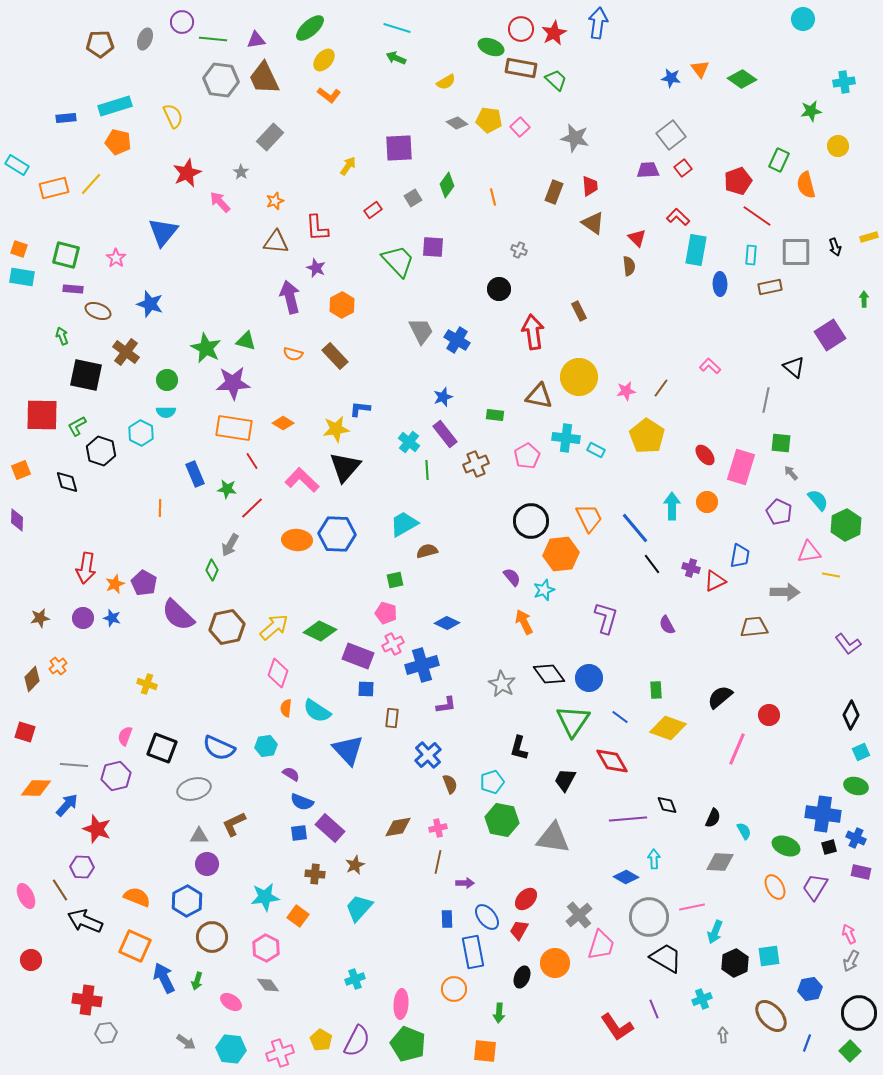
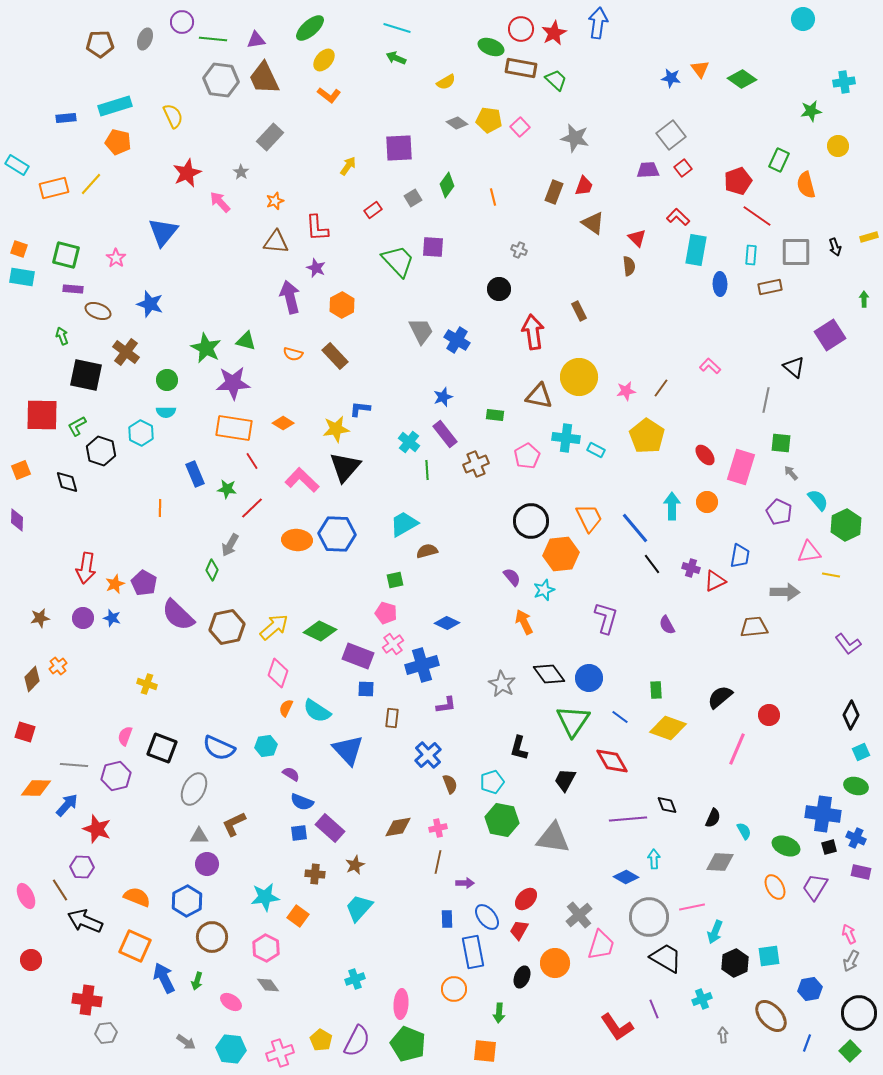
red trapezoid at (590, 186): moved 6 px left; rotated 25 degrees clockwise
pink cross at (393, 644): rotated 10 degrees counterclockwise
orange semicircle at (286, 708): rotated 18 degrees clockwise
gray ellipse at (194, 789): rotated 48 degrees counterclockwise
